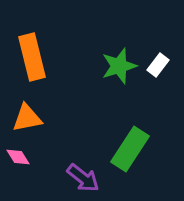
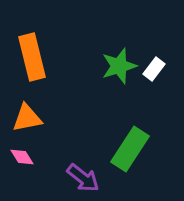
white rectangle: moved 4 px left, 4 px down
pink diamond: moved 4 px right
